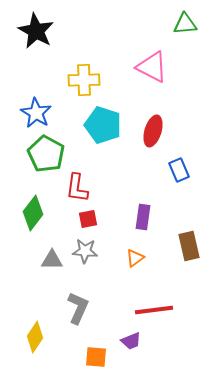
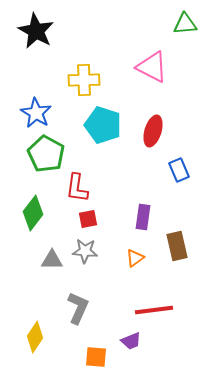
brown rectangle: moved 12 px left
